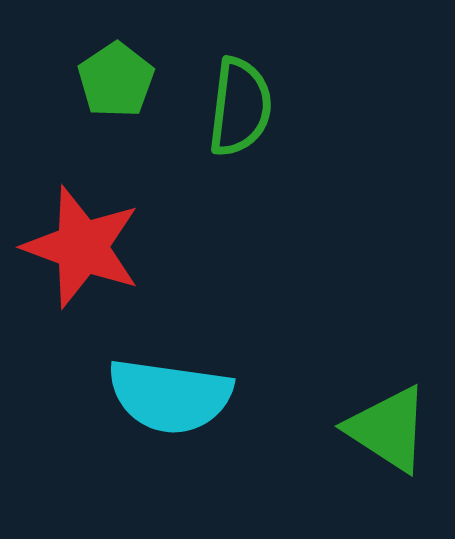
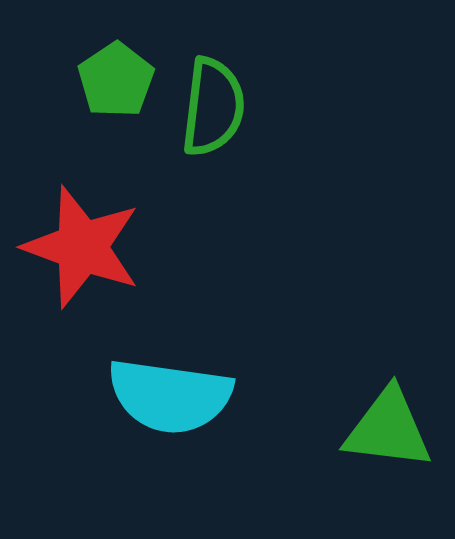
green semicircle: moved 27 px left
green triangle: rotated 26 degrees counterclockwise
